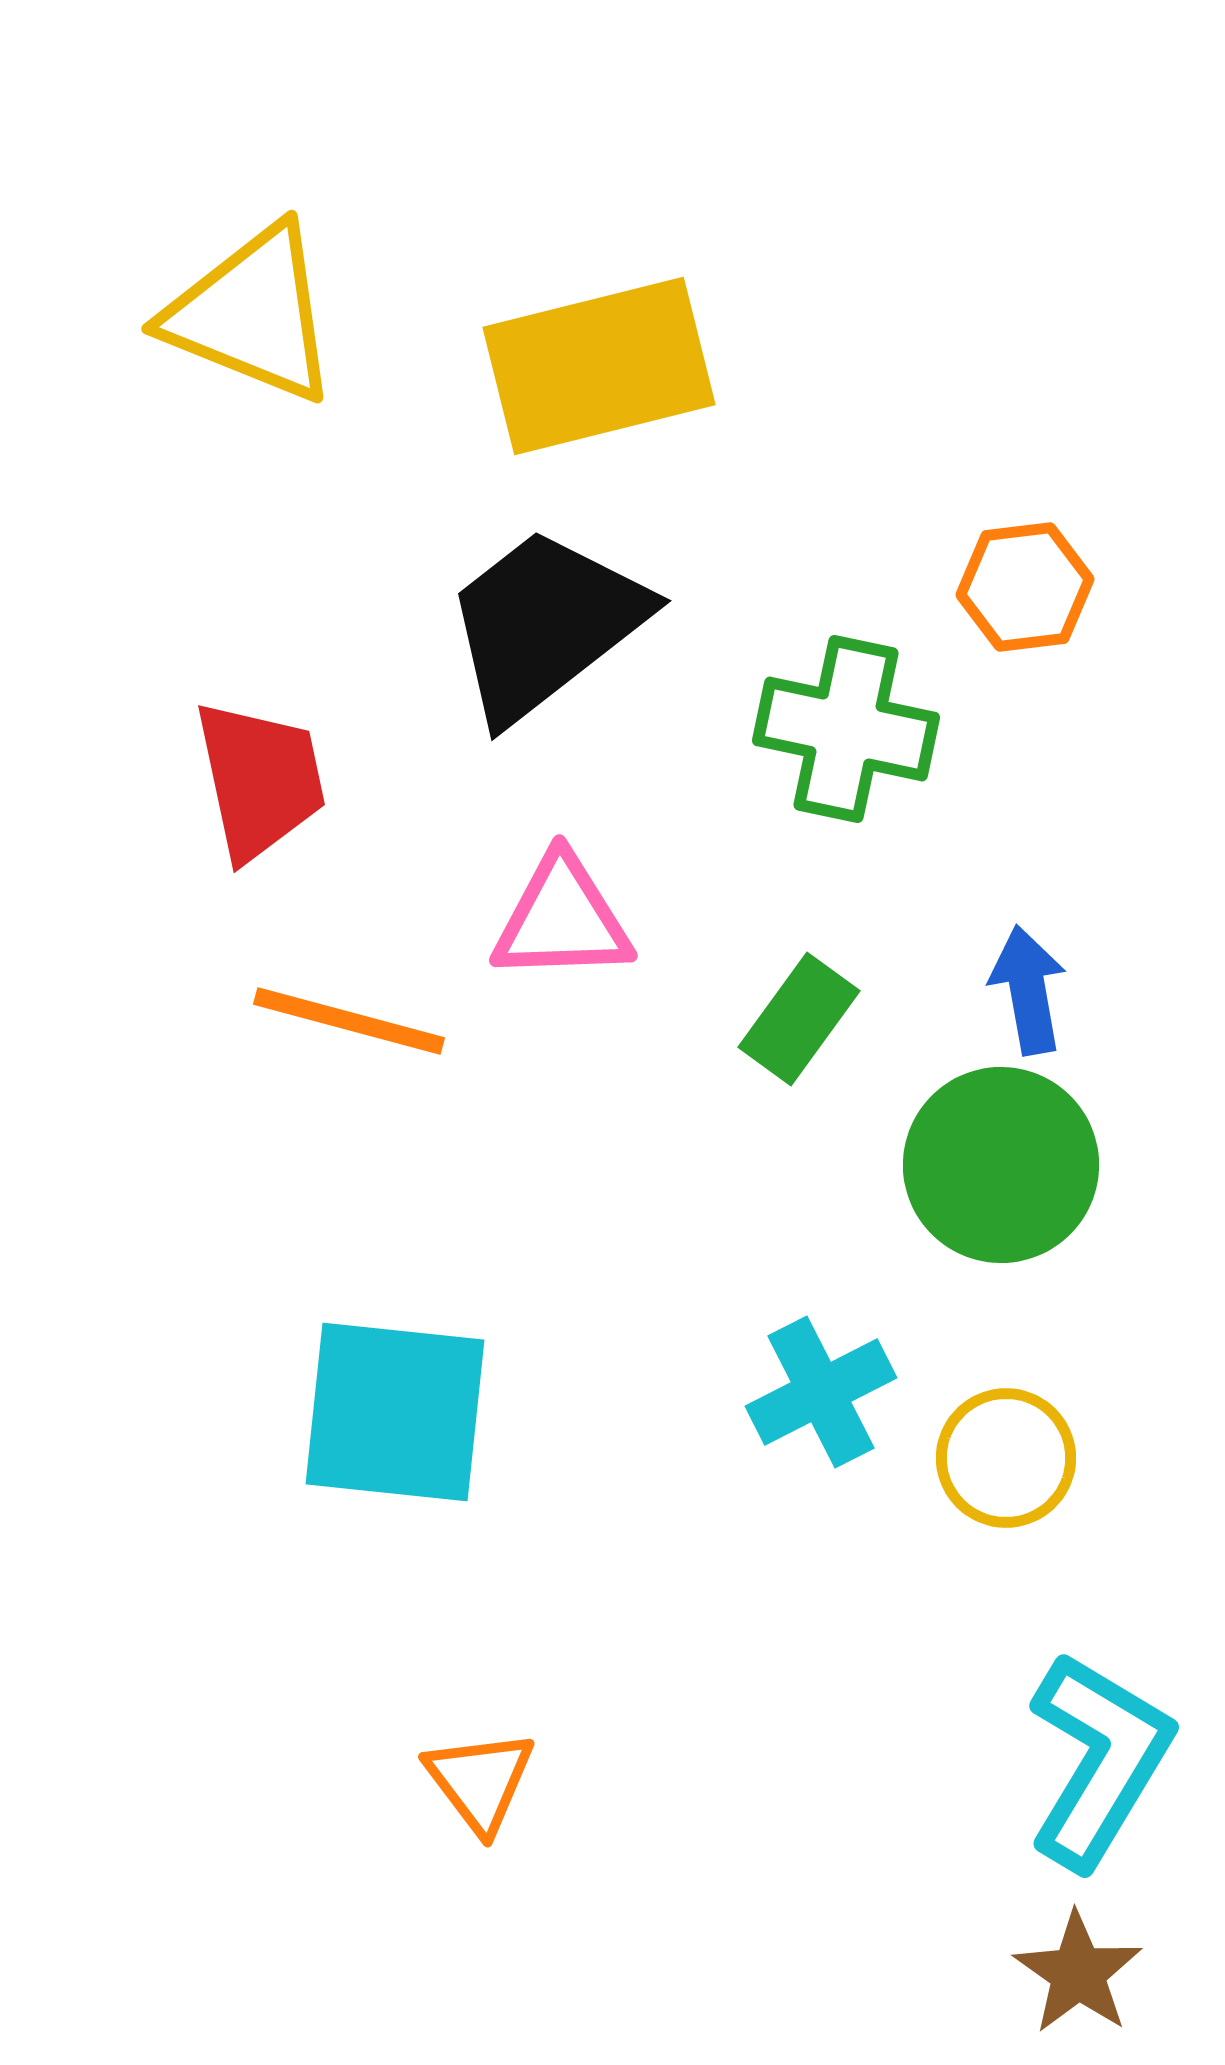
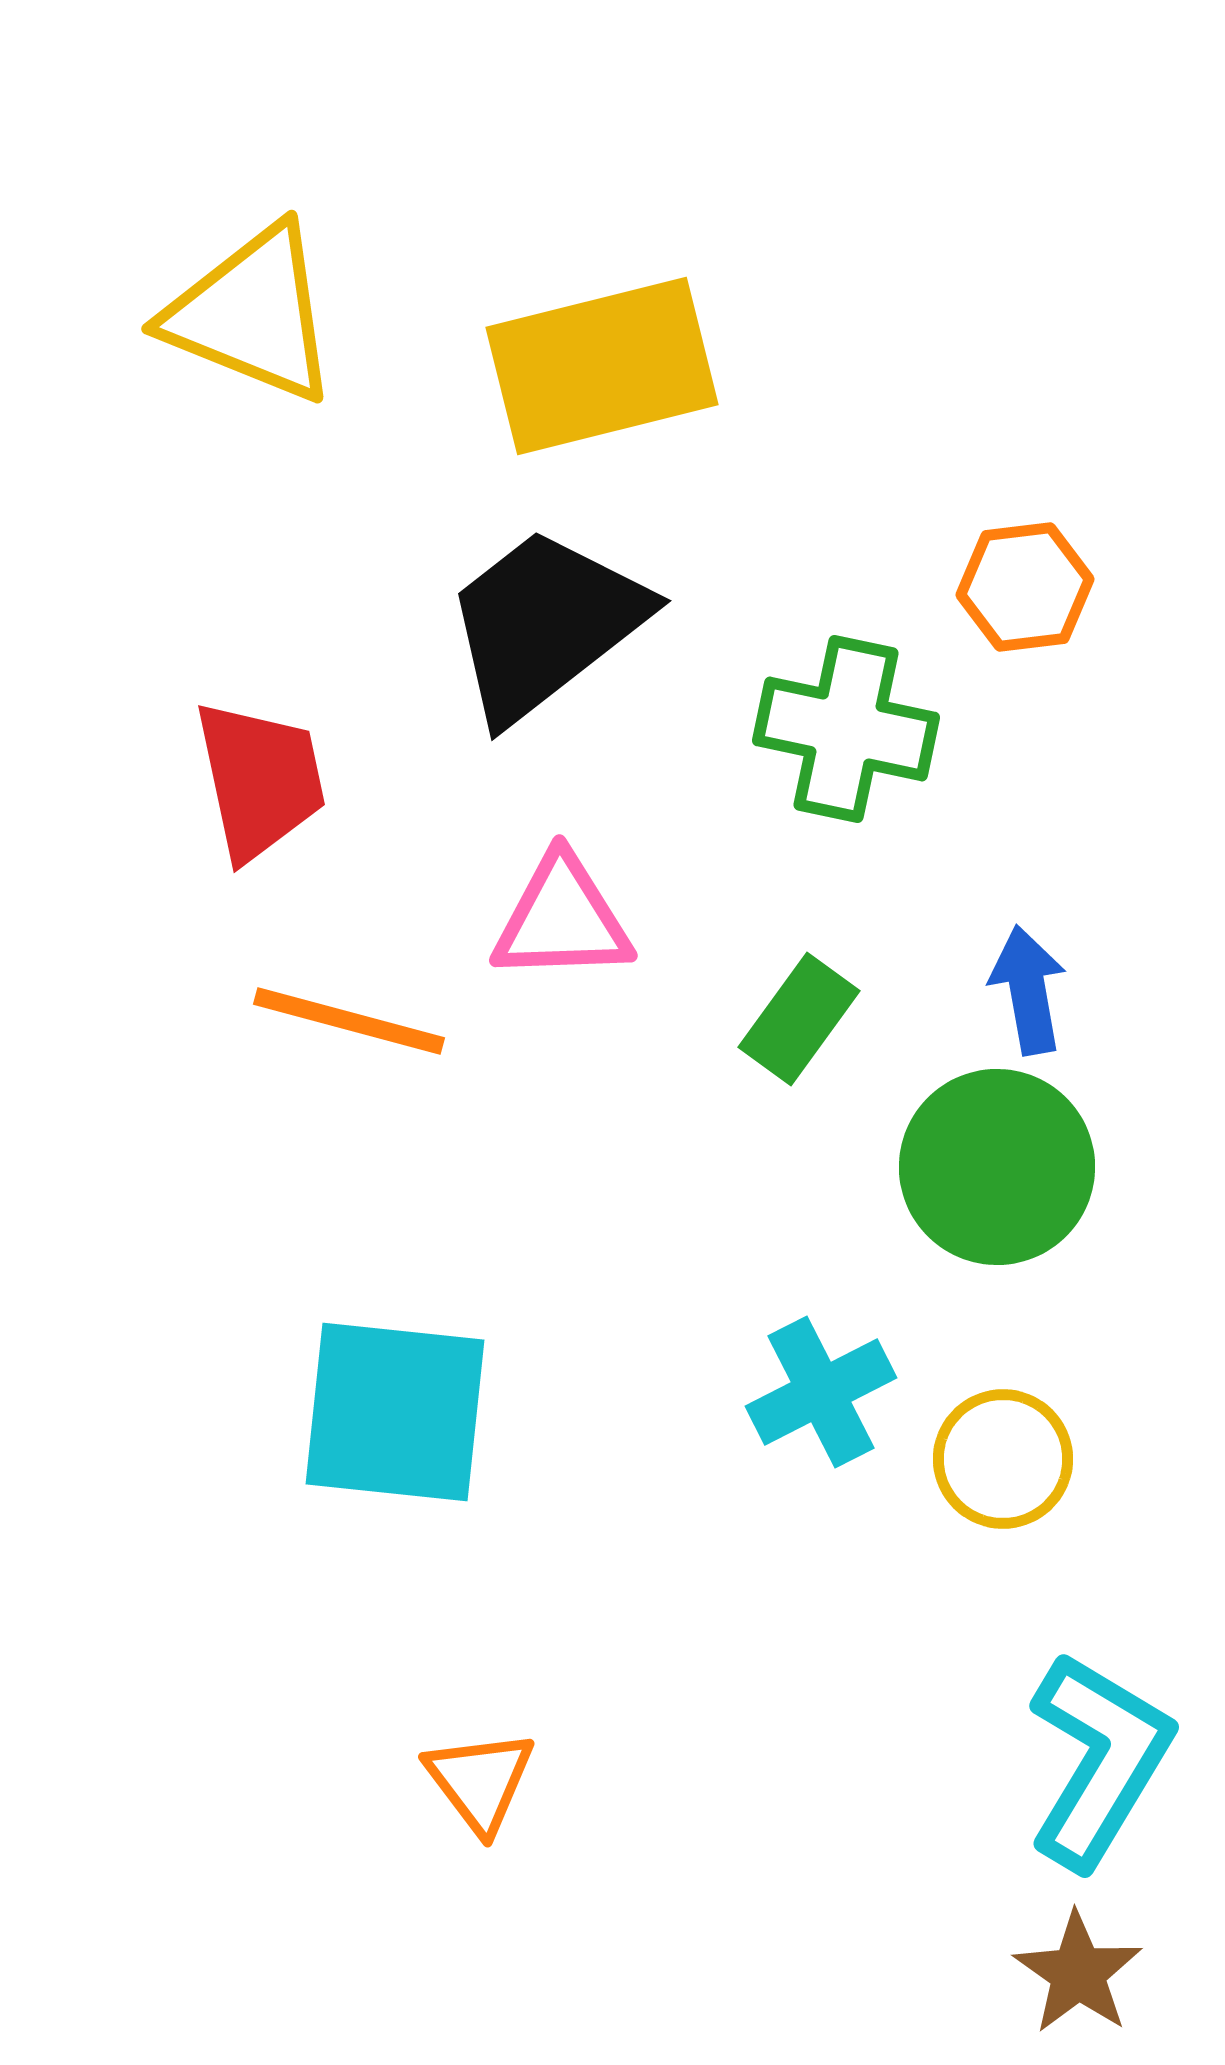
yellow rectangle: moved 3 px right
green circle: moved 4 px left, 2 px down
yellow circle: moved 3 px left, 1 px down
